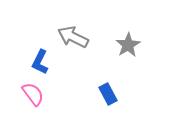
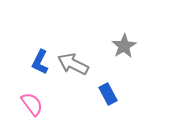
gray arrow: moved 27 px down
gray star: moved 4 px left, 1 px down
pink semicircle: moved 1 px left, 10 px down
